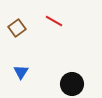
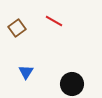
blue triangle: moved 5 px right
